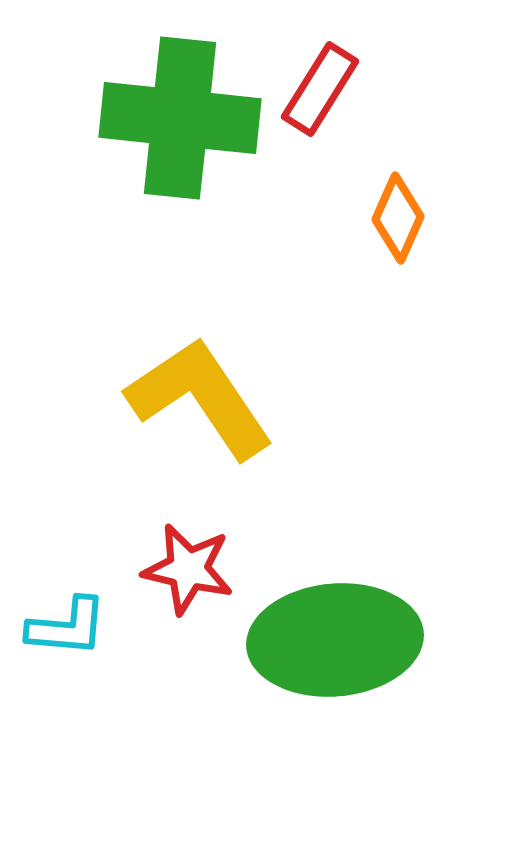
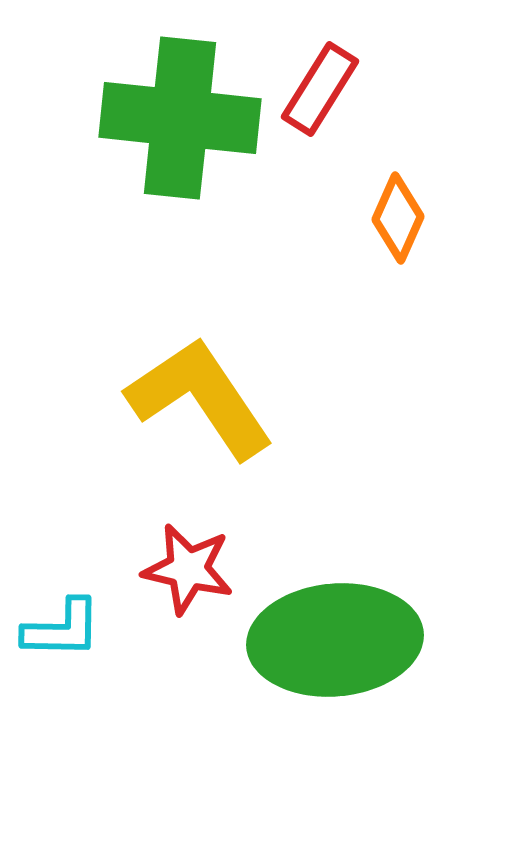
cyan L-shape: moved 5 px left, 2 px down; rotated 4 degrees counterclockwise
